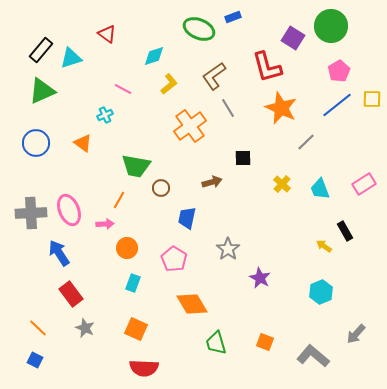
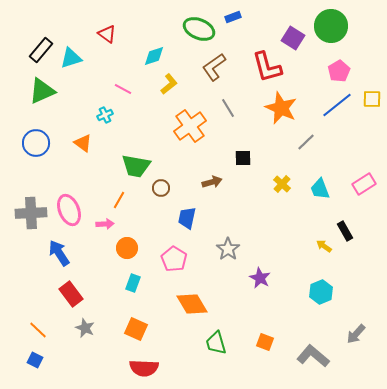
brown L-shape at (214, 76): moved 9 px up
orange line at (38, 328): moved 2 px down
